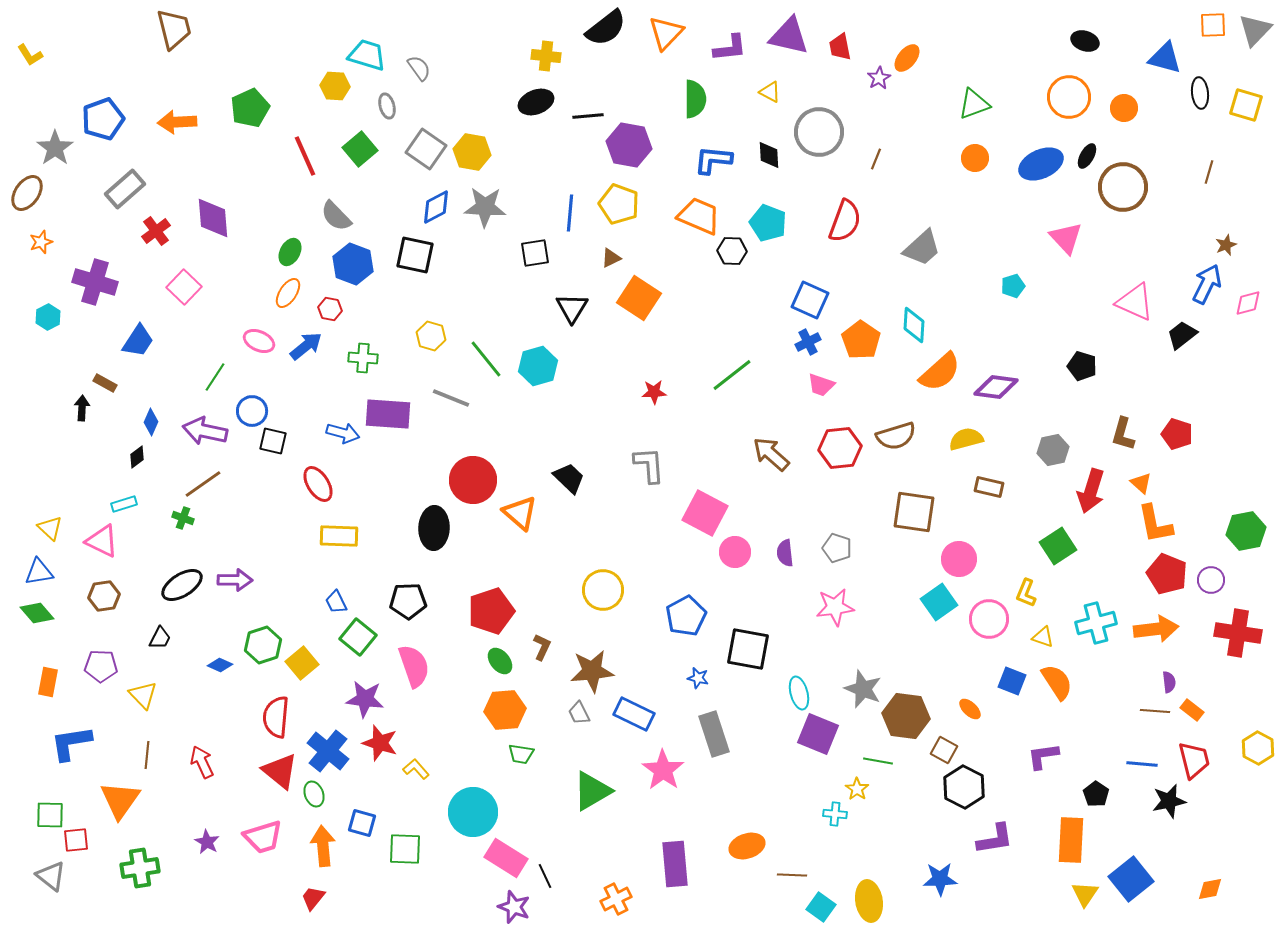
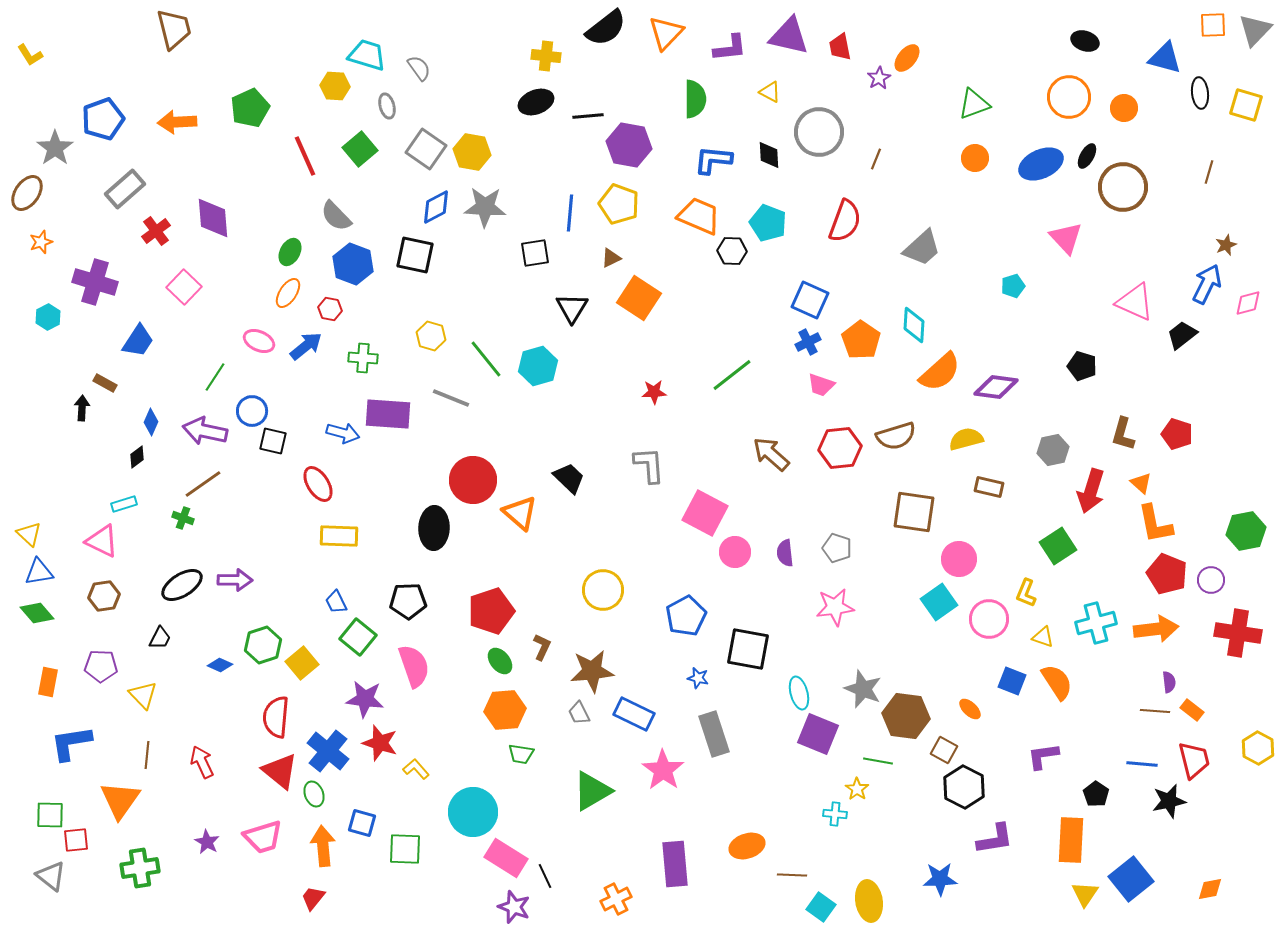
yellow triangle at (50, 528): moved 21 px left, 6 px down
